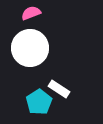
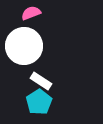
white circle: moved 6 px left, 2 px up
white rectangle: moved 18 px left, 8 px up
